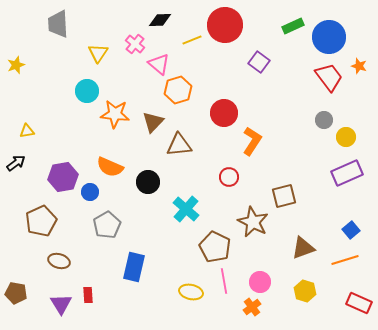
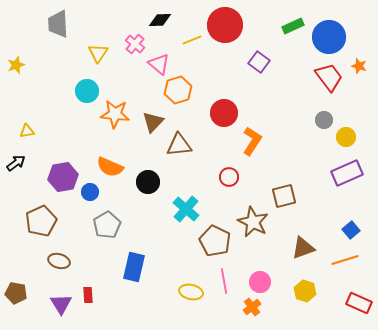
brown pentagon at (215, 247): moved 6 px up
